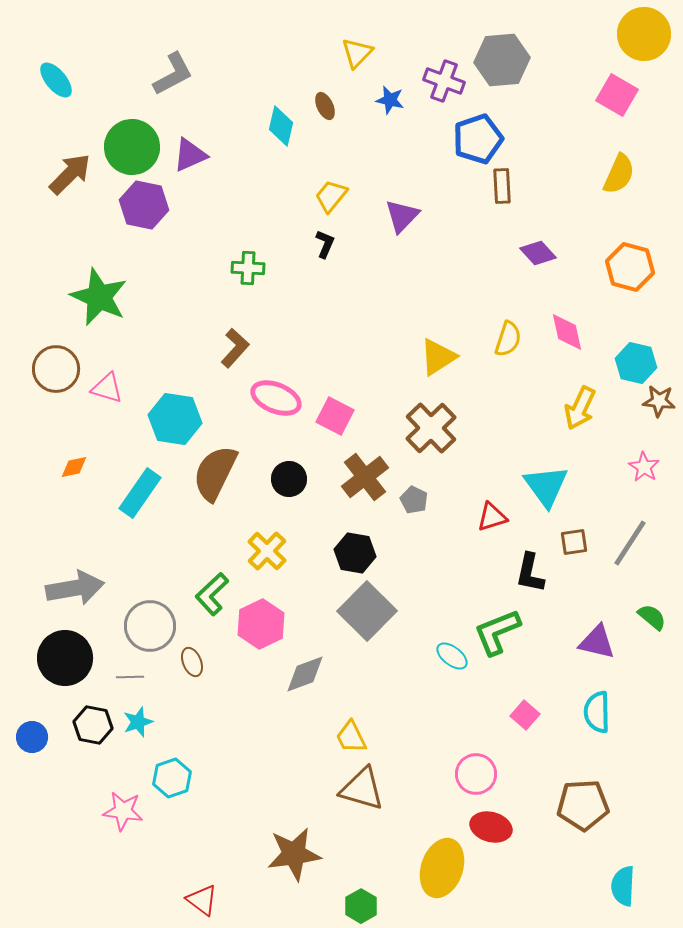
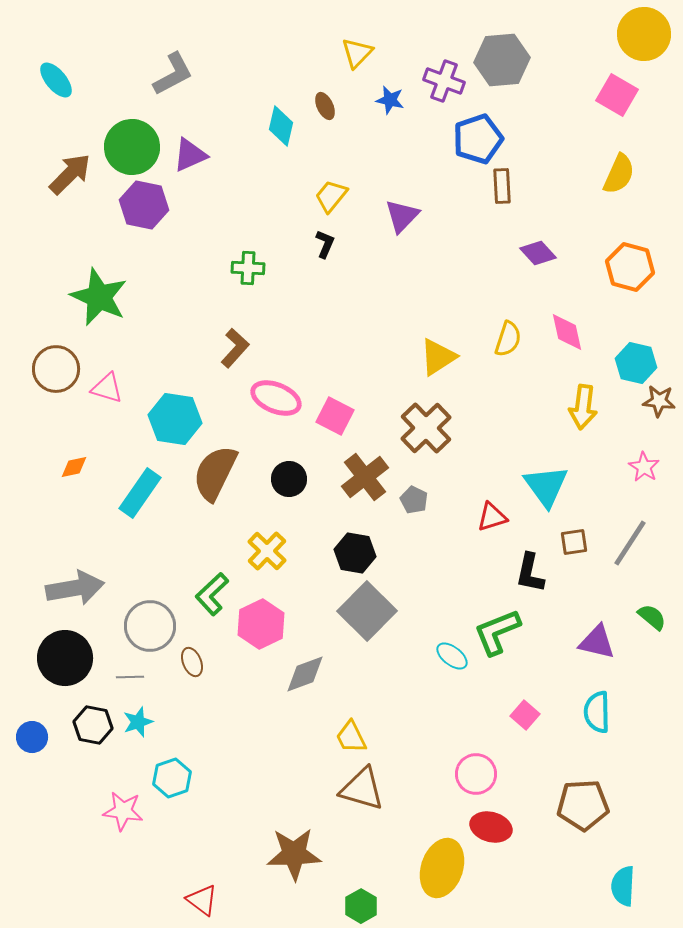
yellow arrow at (580, 408): moved 3 px right, 1 px up; rotated 18 degrees counterclockwise
brown cross at (431, 428): moved 5 px left
brown star at (294, 854): rotated 6 degrees clockwise
